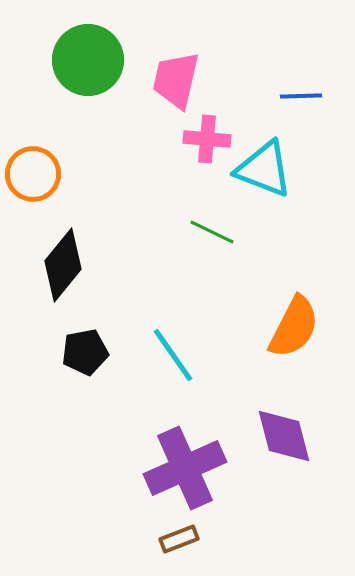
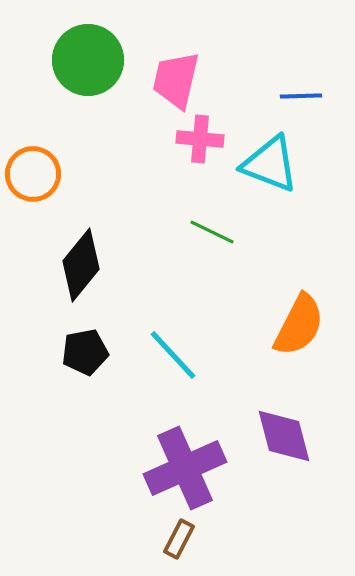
pink cross: moved 7 px left
cyan triangle: moved 6 px right, 5 px up
black diamond: moved 18 px right
orange semicircle: moved 5 px right, 2 px up
cyan line: rotated 8 degrees counterclockwise
brown rectangle: rotated 42 degrees counterclockwise
